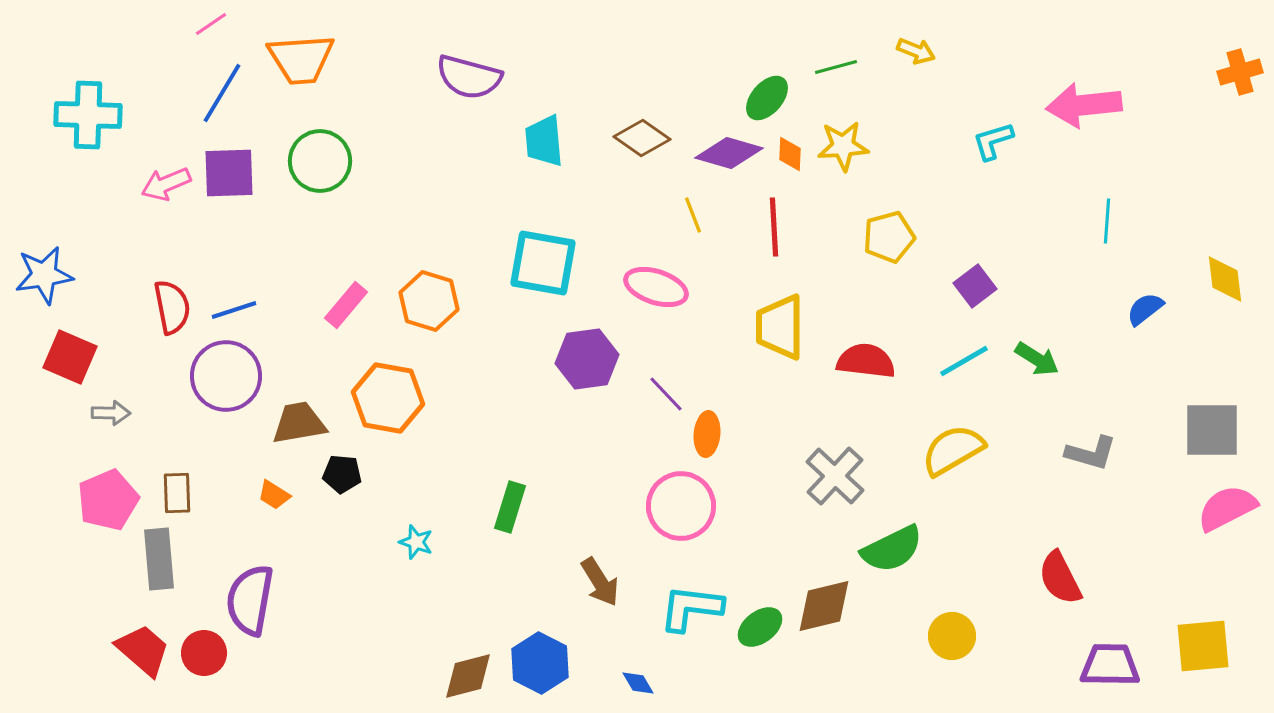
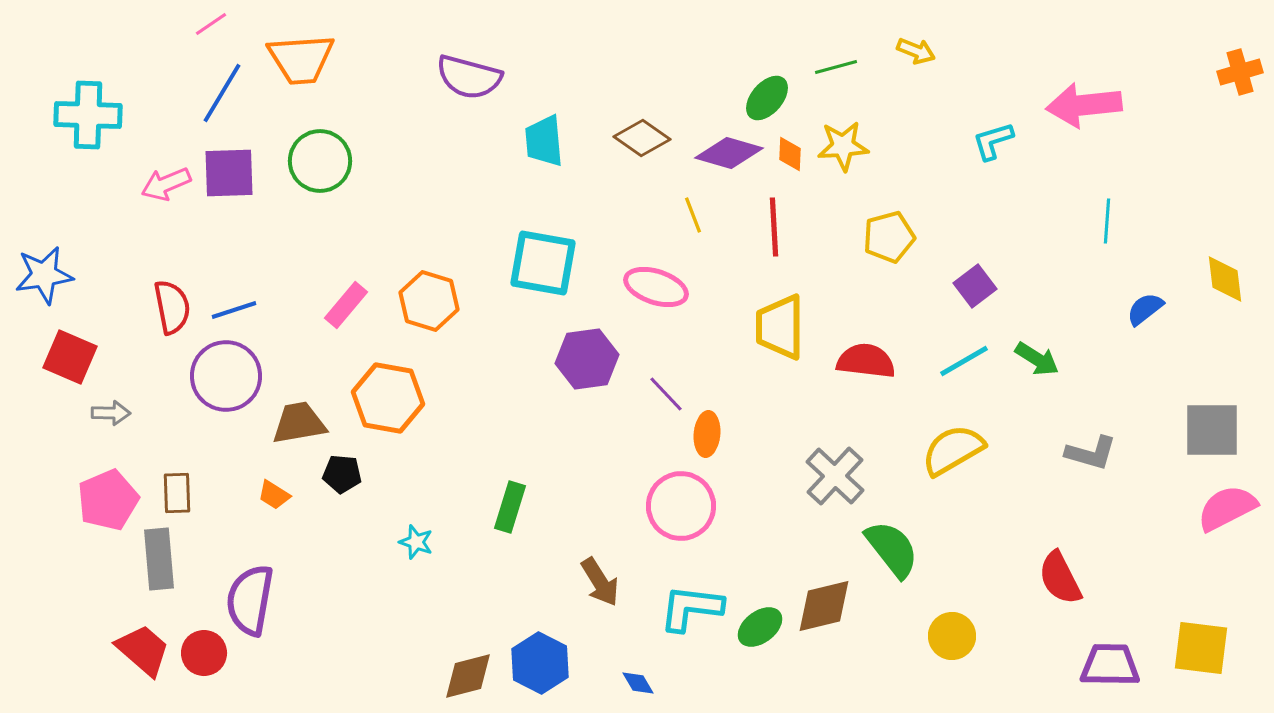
green semicircle at (892, 549): rotated 102 degrees counterclockwise
yellow square at (1203, 646): moved 2 px left, 2 px down; rotated 12 degrees clockwise
